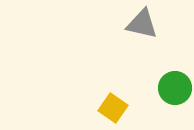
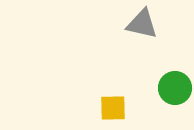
yellow square: rotated 36 degrees counterclockwise
